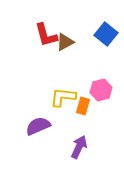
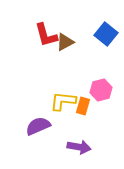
yellow L-shape: moved 4 px down
purple arrow: rotated 75 degrees clockwise
